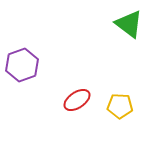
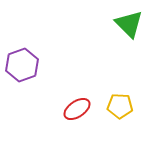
green triangle: rotated 8 degrees clockwise
red ellipse: moved 9 px down
